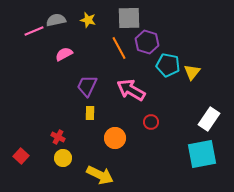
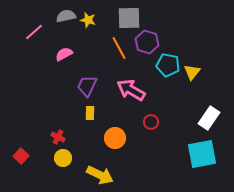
gray semicircle: moved 10 px right, 4 px up
pink line: moved 1 px down; rotated 18 degrees counterclockwise
white rectangle: moved 1 px up
